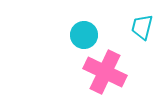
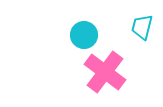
pink cross: rotated 12 degrees clockwise
